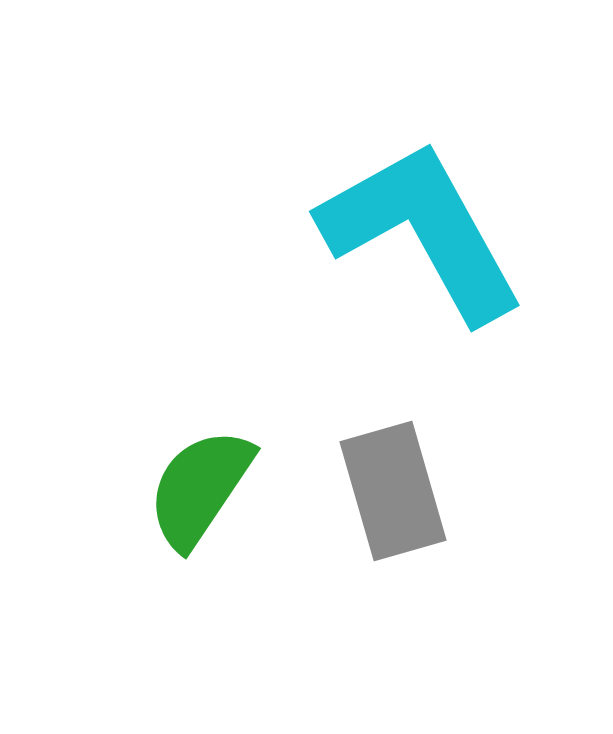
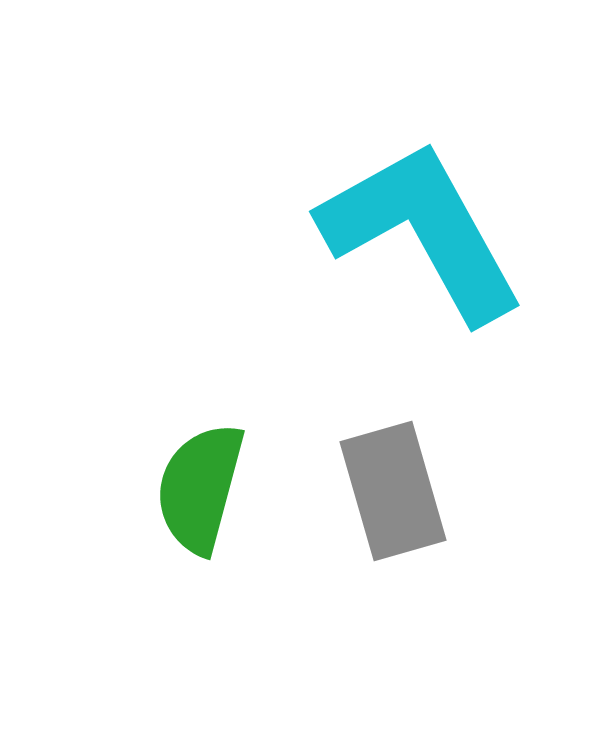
green semicircle: rotated 19 degrees counterclockwise
